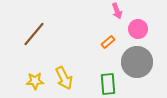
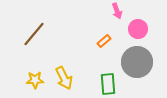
orange rectangle: moved 4 px left, 1 px up
yellow star: moved 1 px up
